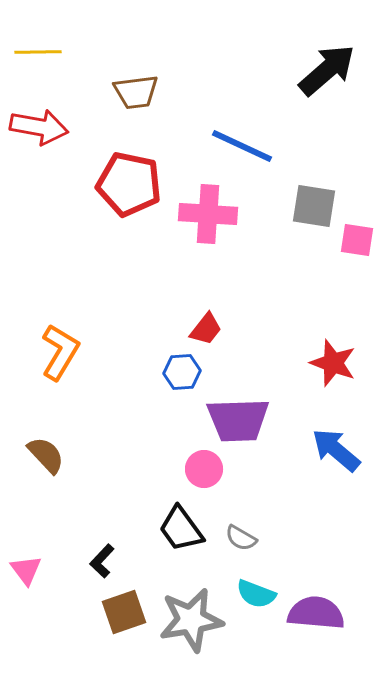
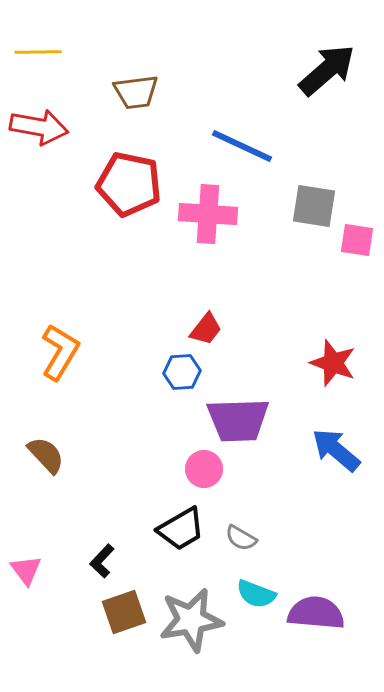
black trapezoid: rotated 84 degrees counterclockwise
